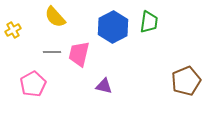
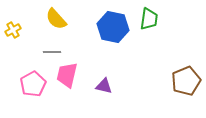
yellow semicircle: moved 1 px right, 2 px down
green trapezoid: moved 3 px up
blue hexagon: rotated 20 degrees counterclockwise
pink trapezoid: moved 12 px left, 21 px down
